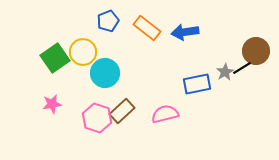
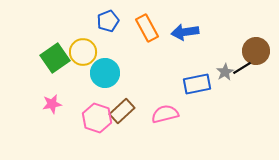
orange rectangle: rotated 24 degrees clockwise
